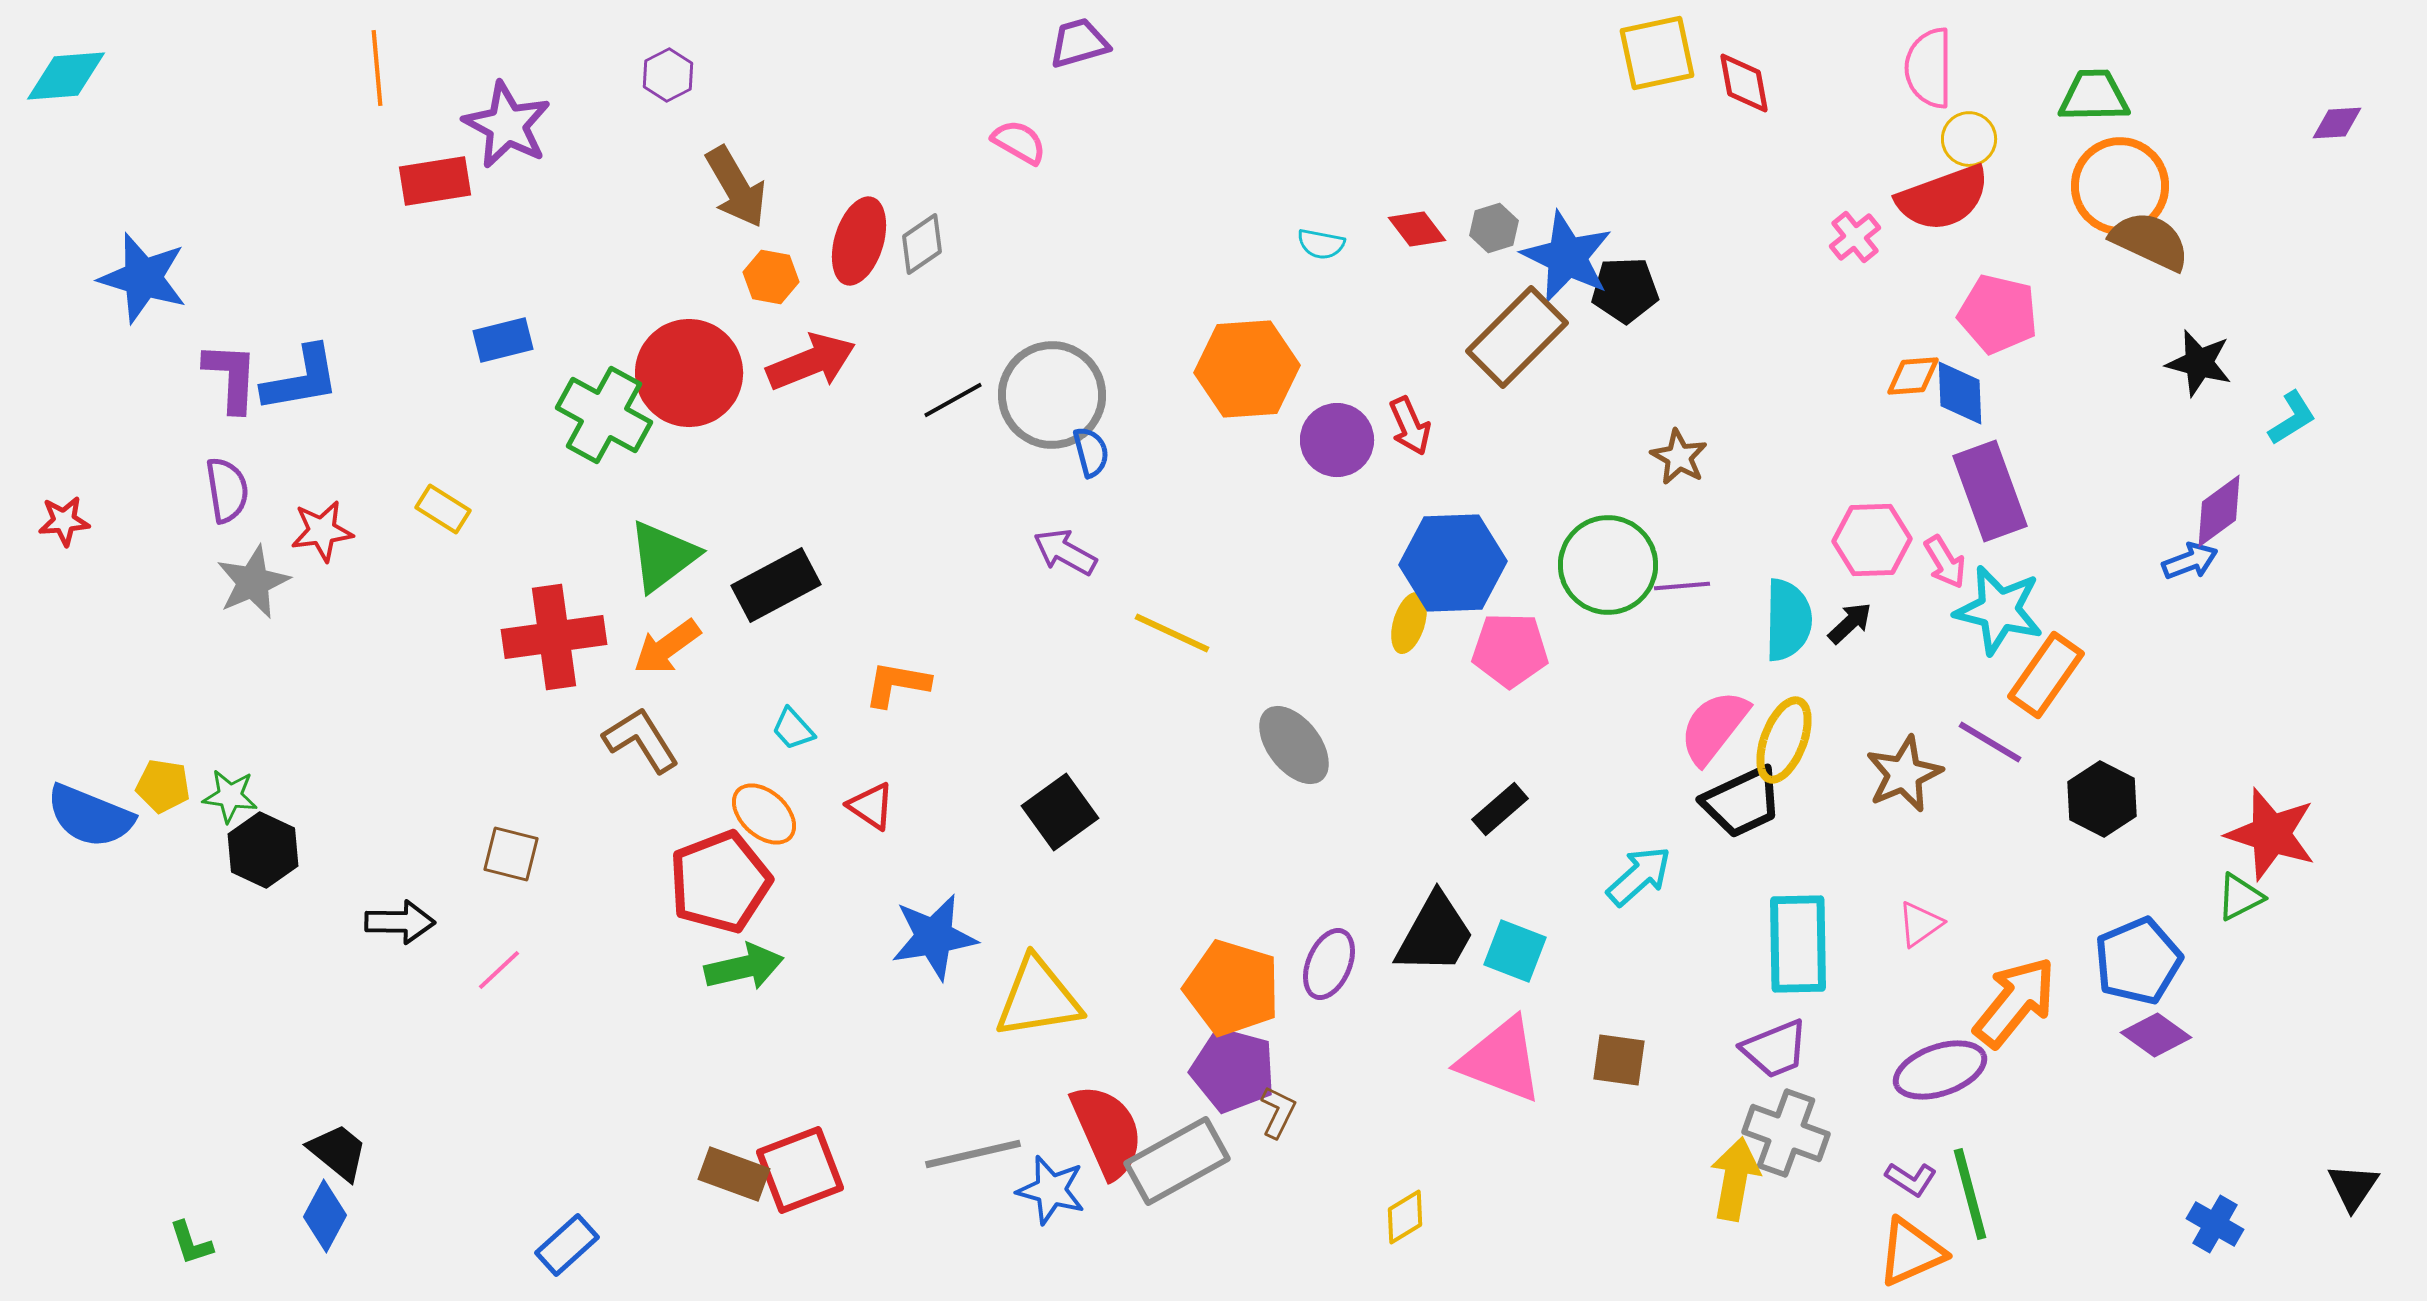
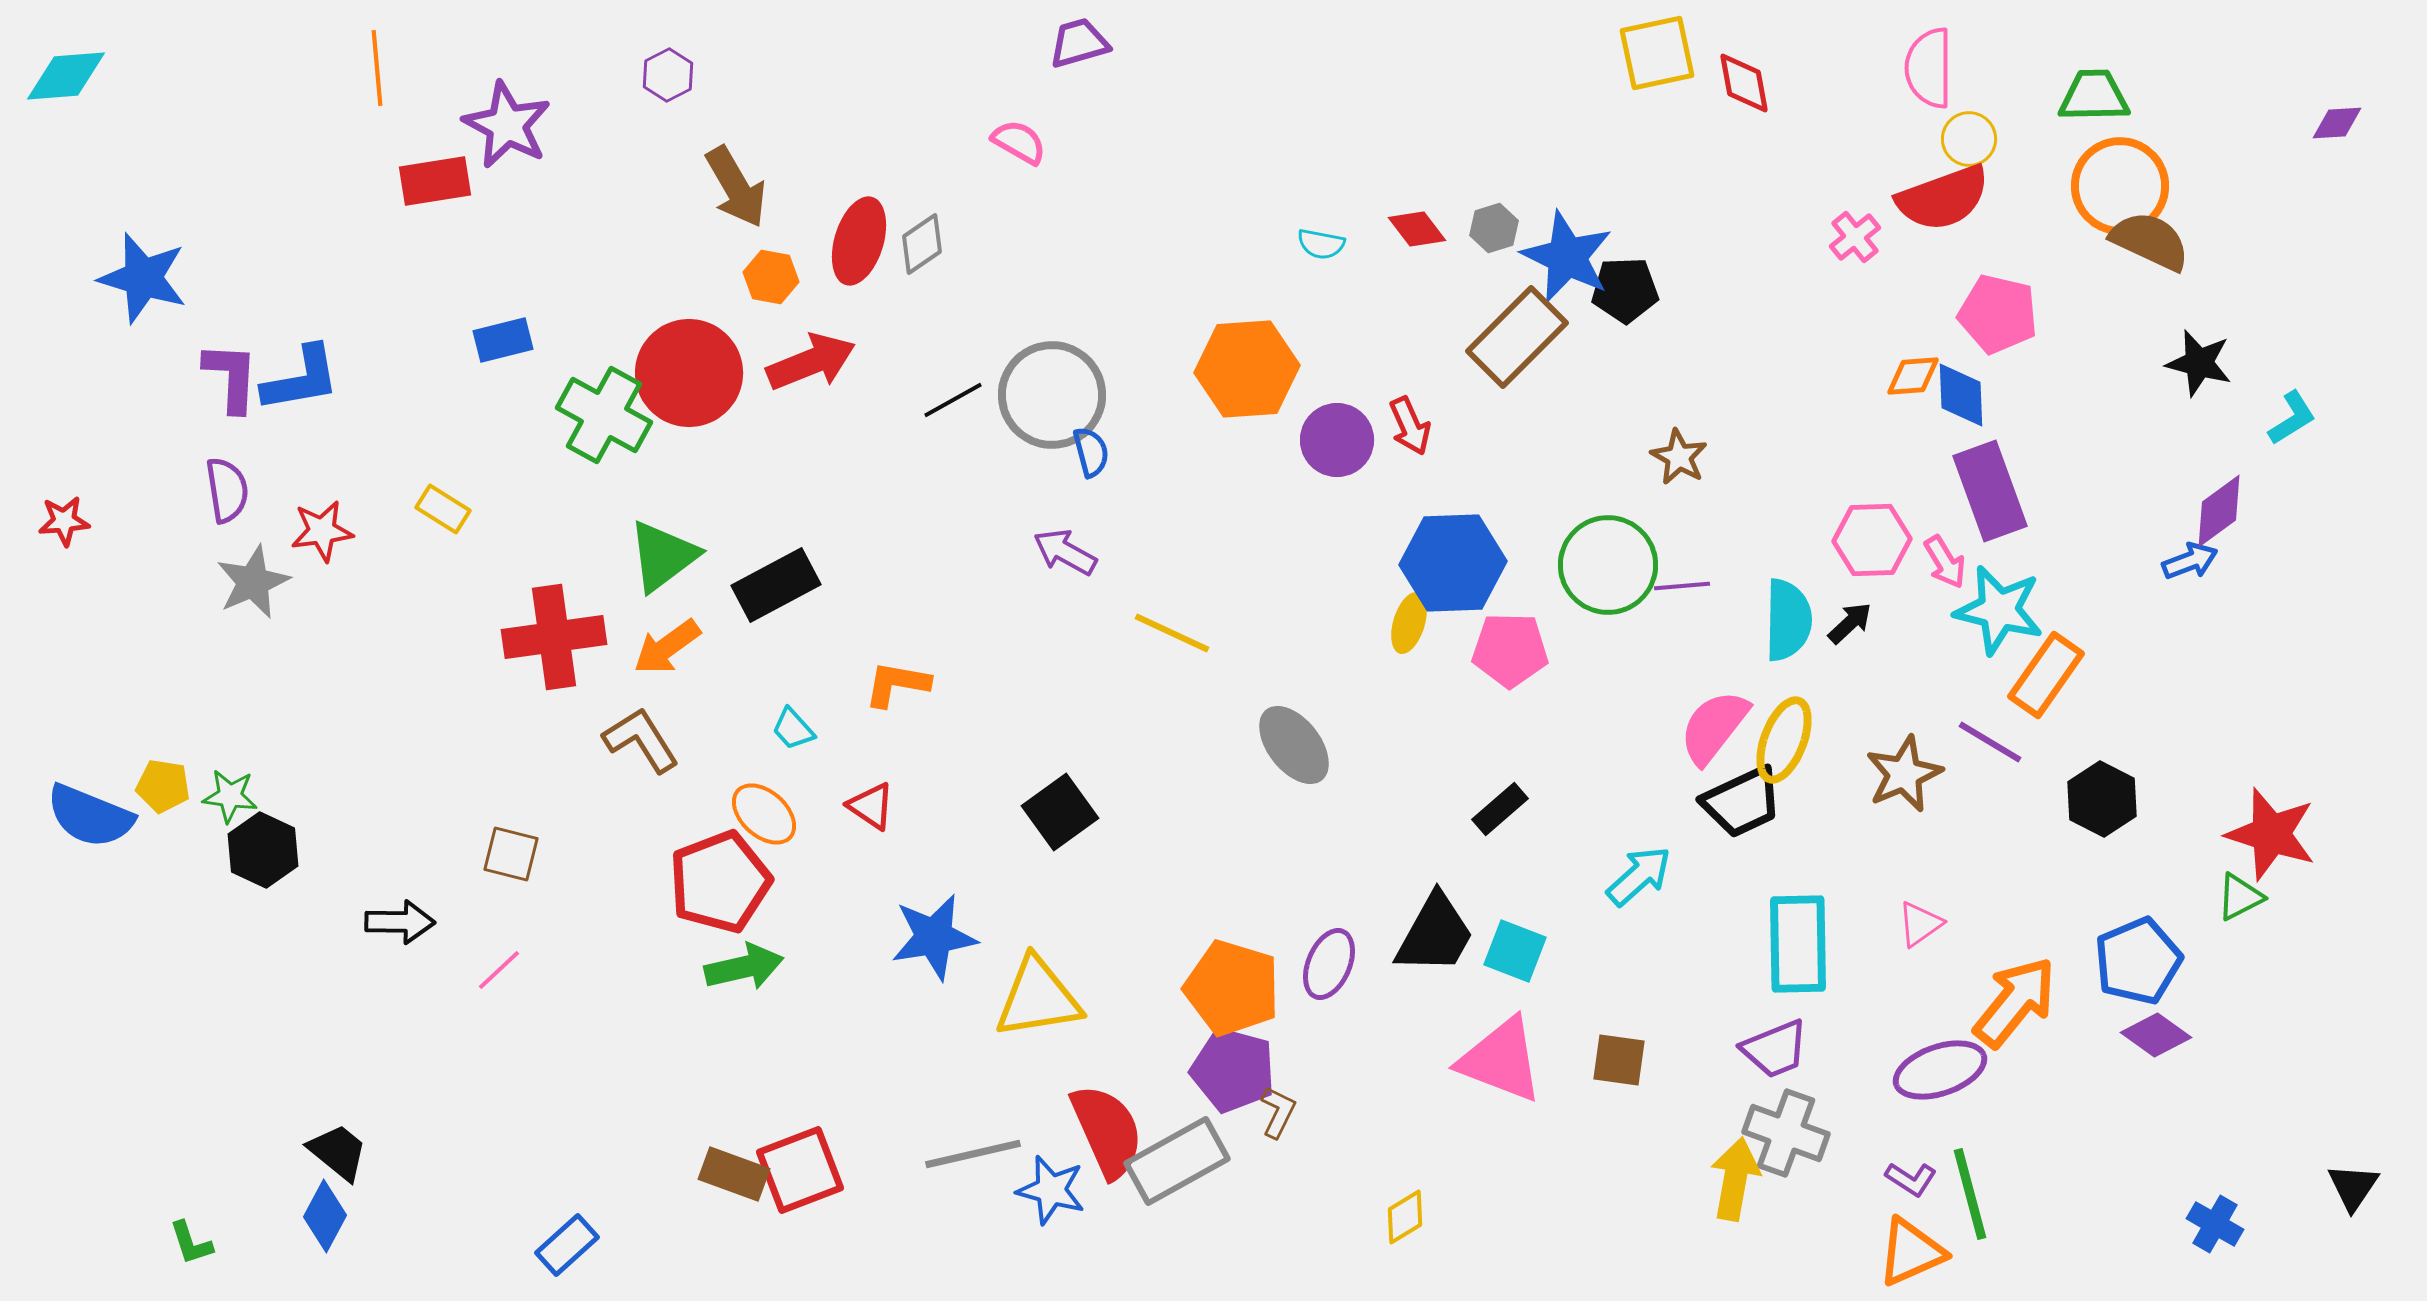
blue diamond at (1960, 393): moved 1 px right, 2 px down
